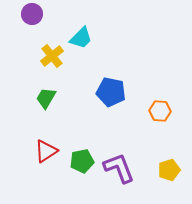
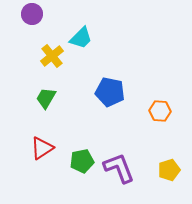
blue pentagon: moved 1 px left
red triangle: moved 4 px left, 3 px up
